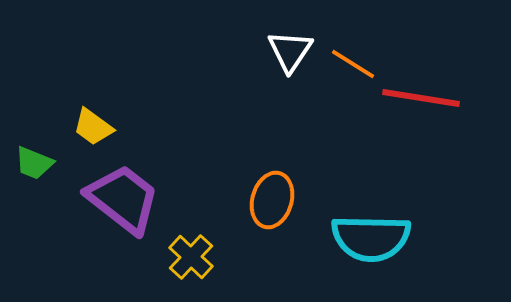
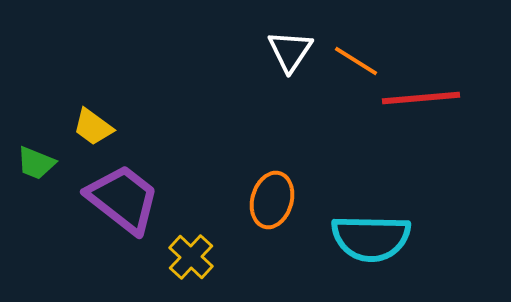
orange line: moved 3 px right, 3 px up
red line: rotated 14 degrees counterclockwise
green trapezoid: moved 2 px right
